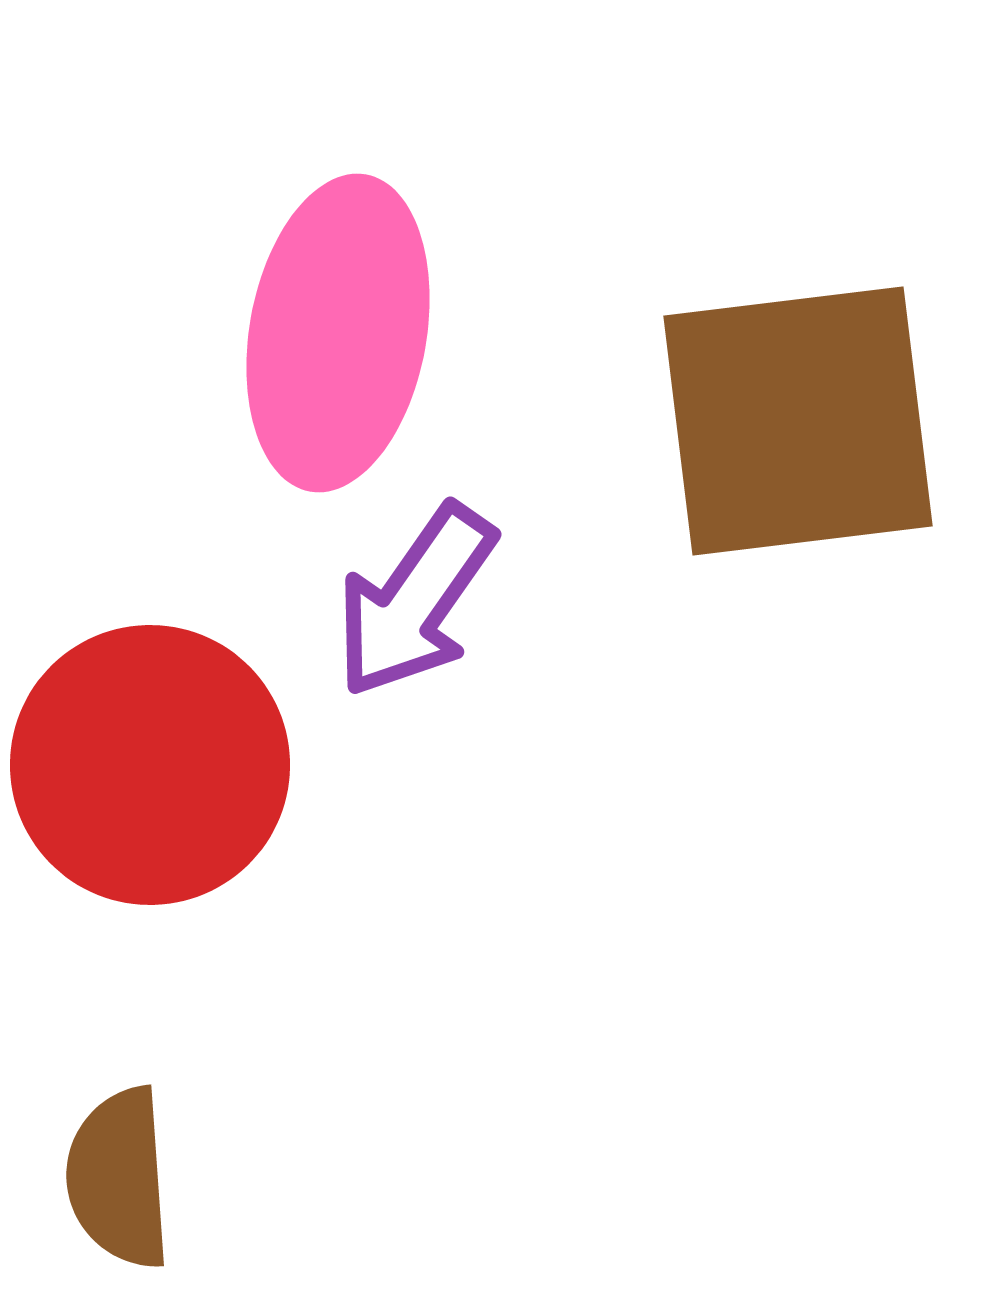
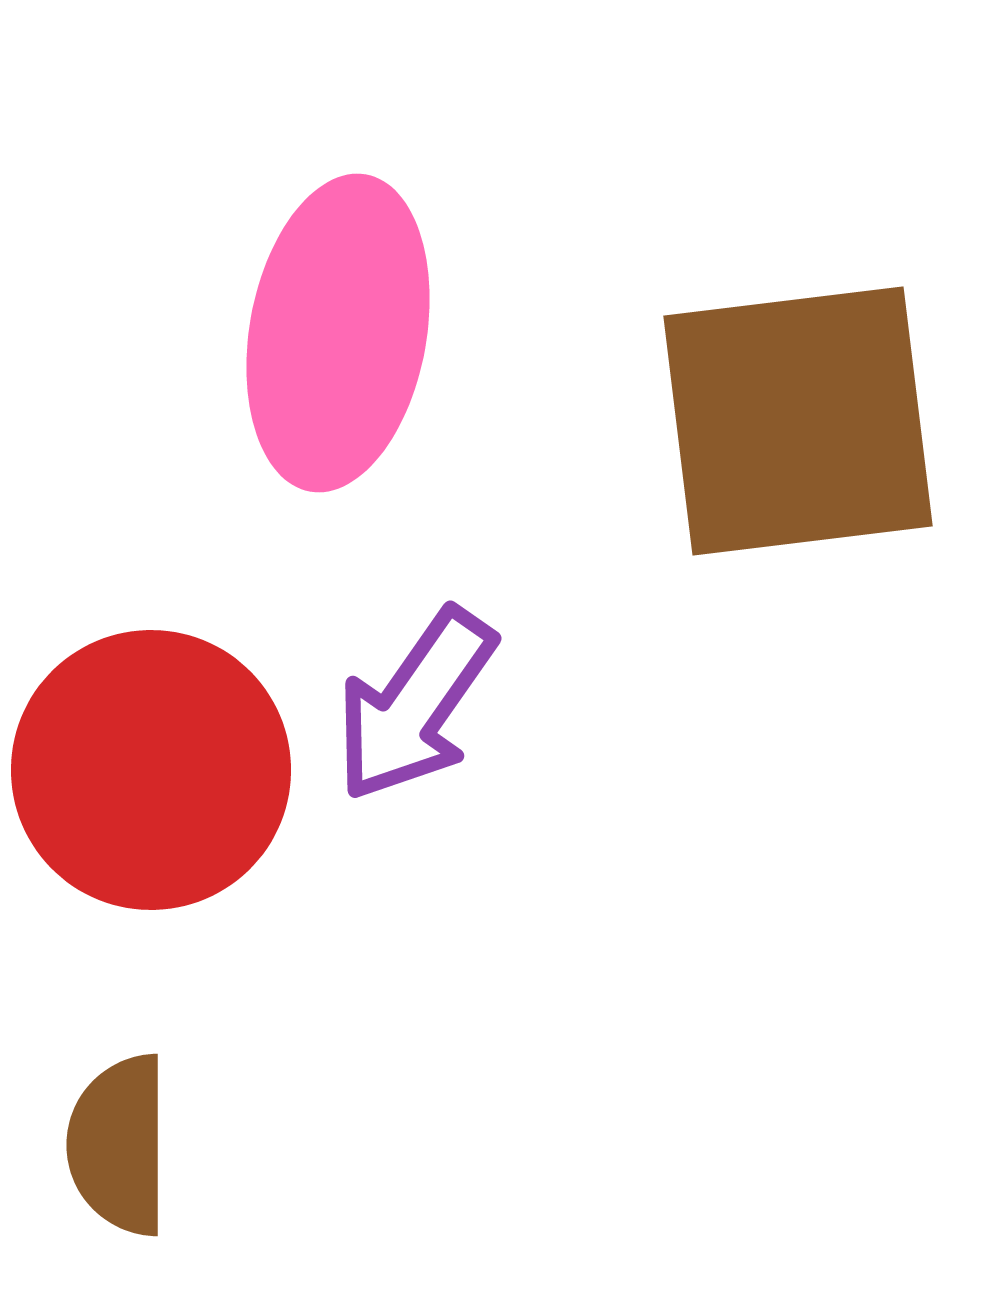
purple arrow: moved 104 px down
red circle: moved 1 px right, 5 px down
brown semicircle: moved 33 px up; rotated 4 degrees clockwise
